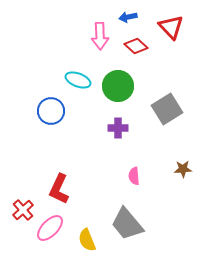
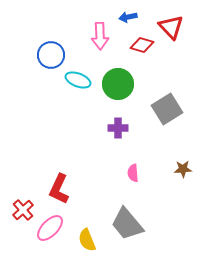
red diamond: moved 6 px right, 1 px up; rotated 25 degrees counterclockwise
green circle: moved 2 px up
blue circle: moved 56 px up
pink semicircle: moved 1 px left, 3 px up
